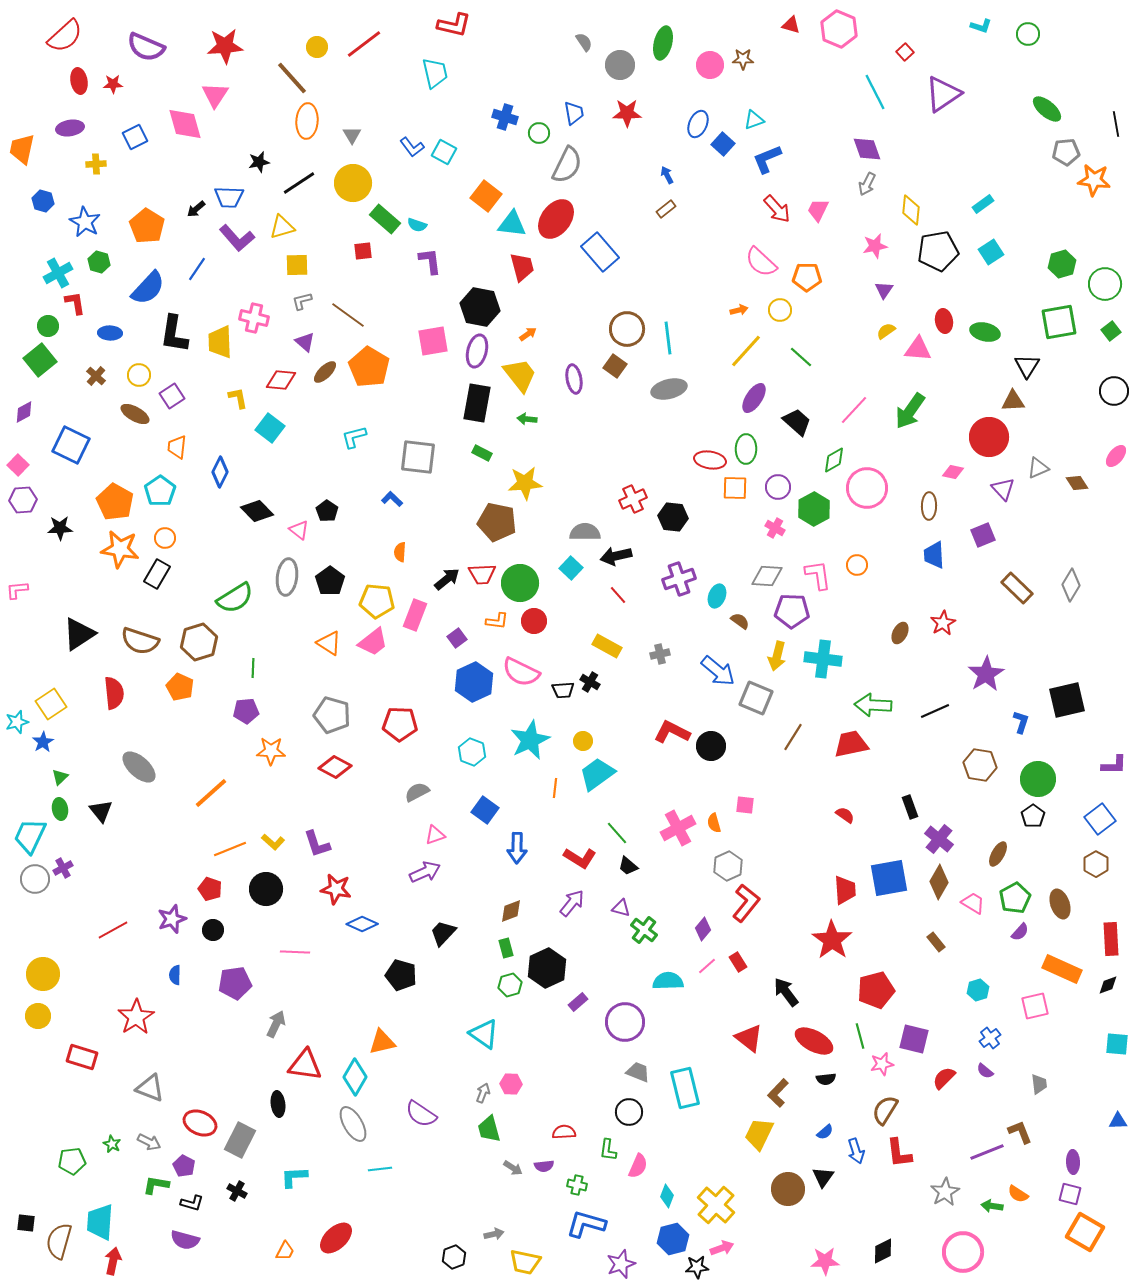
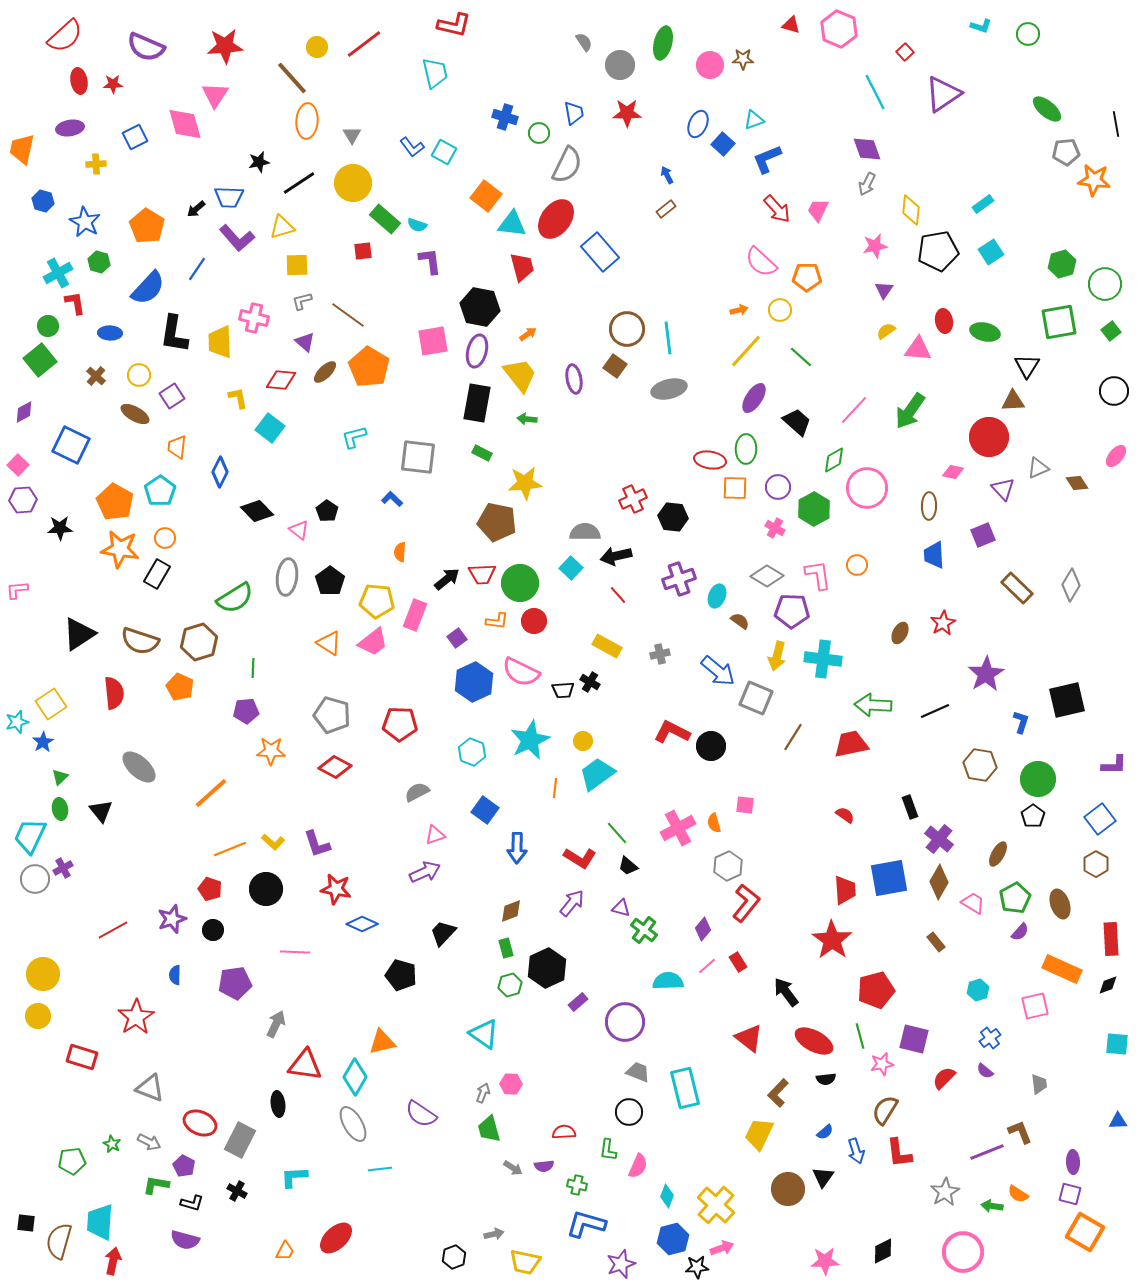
gray diamond at (767, 576): rotated 28 degrees clockwise
